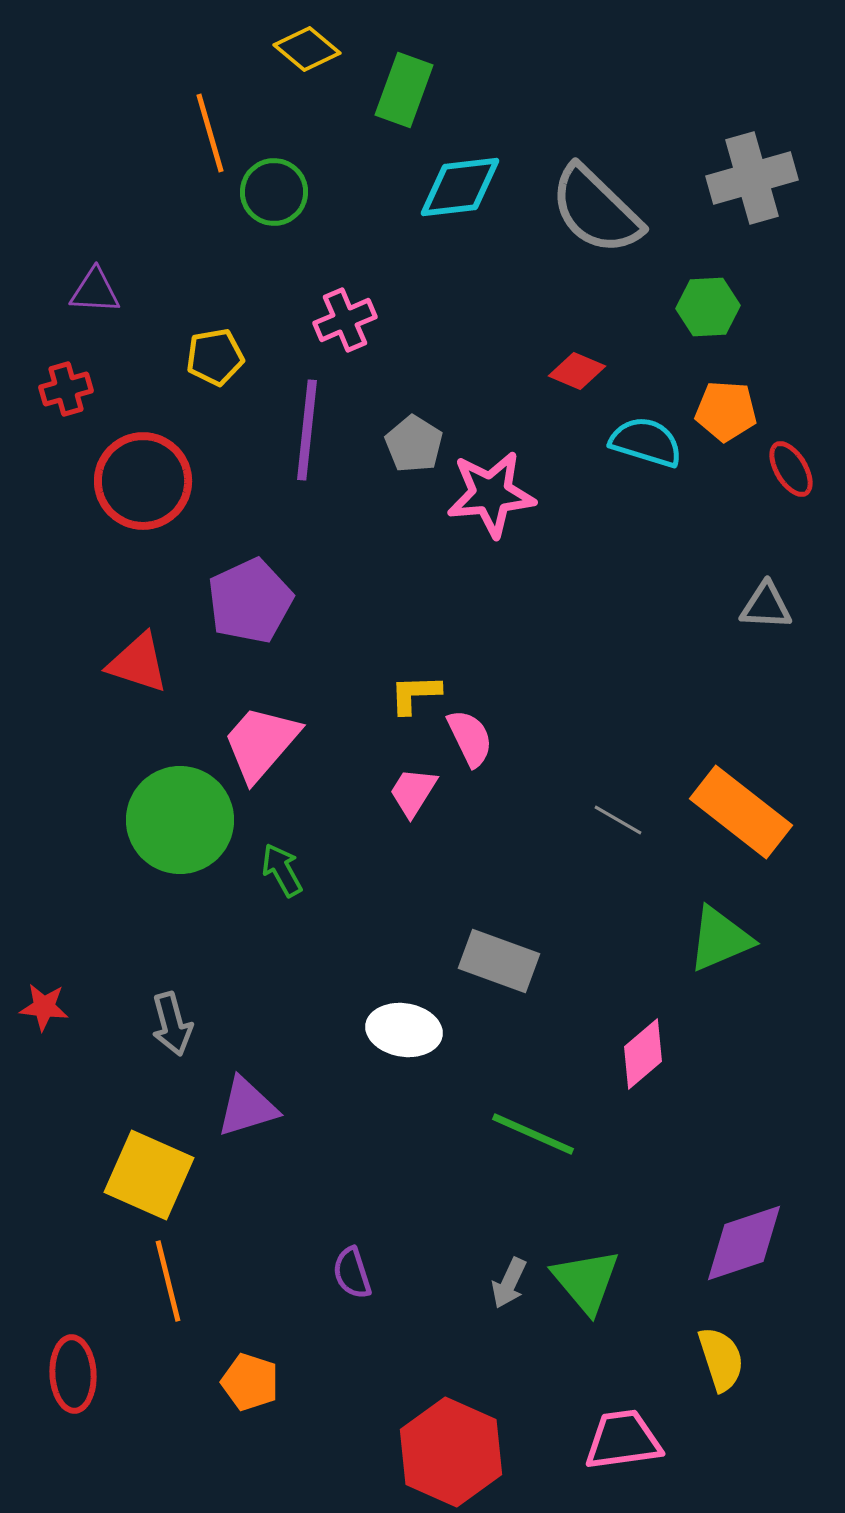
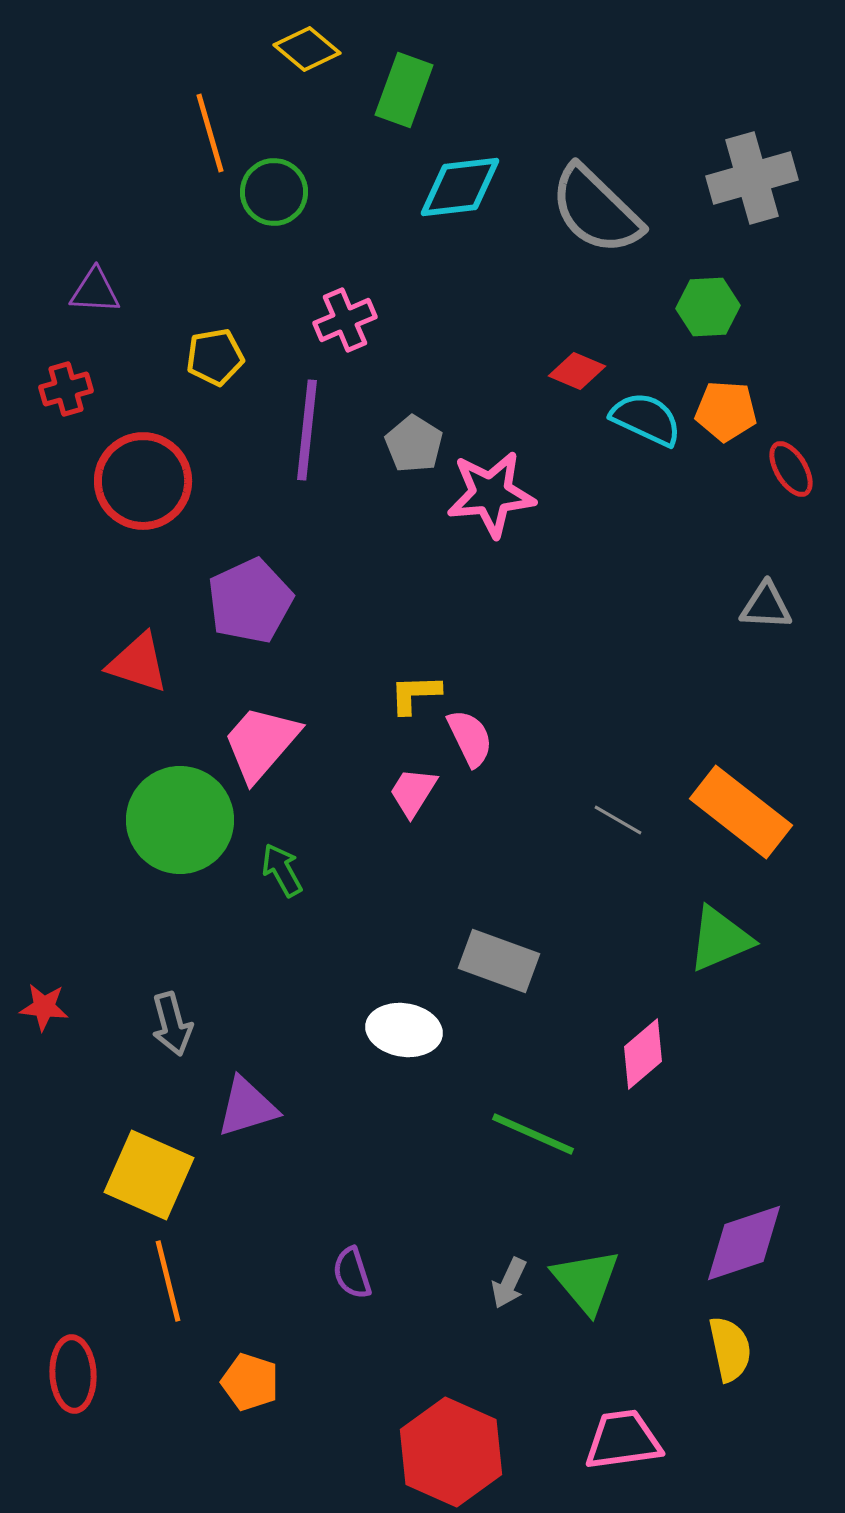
cyan semicircle at (646, 442): moved 23 px up; rotated 8 degrees clockwise
yellow semicircle at (721, 1359): moved 9 px right, 10 px up; rotated 6 degrees clockwise
